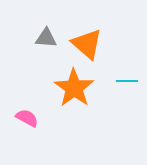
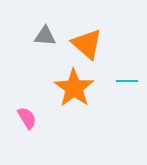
gray triangle: moved 1 px left, 2 px up
pink semicircle: rotated 30 degrees clockwise
